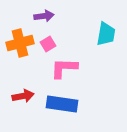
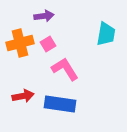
pink L-shape: moved 1 px right, 1 px down; rotated 56 degrees clockwise
blue rectangle: moved 2 px left
